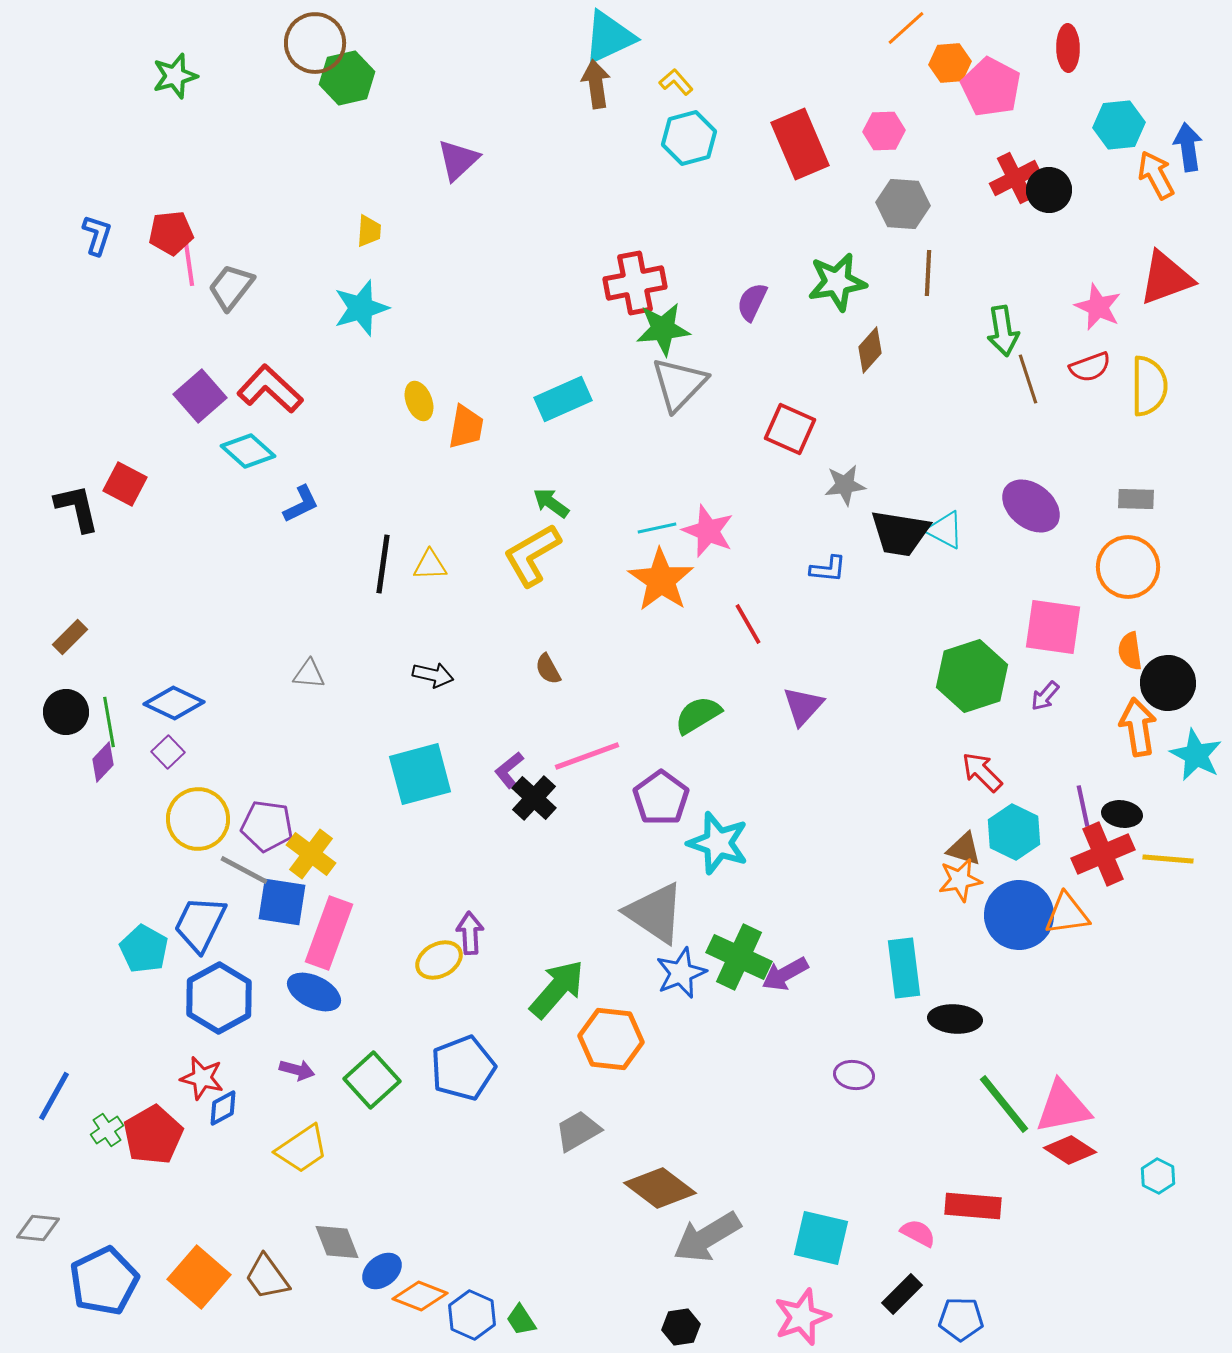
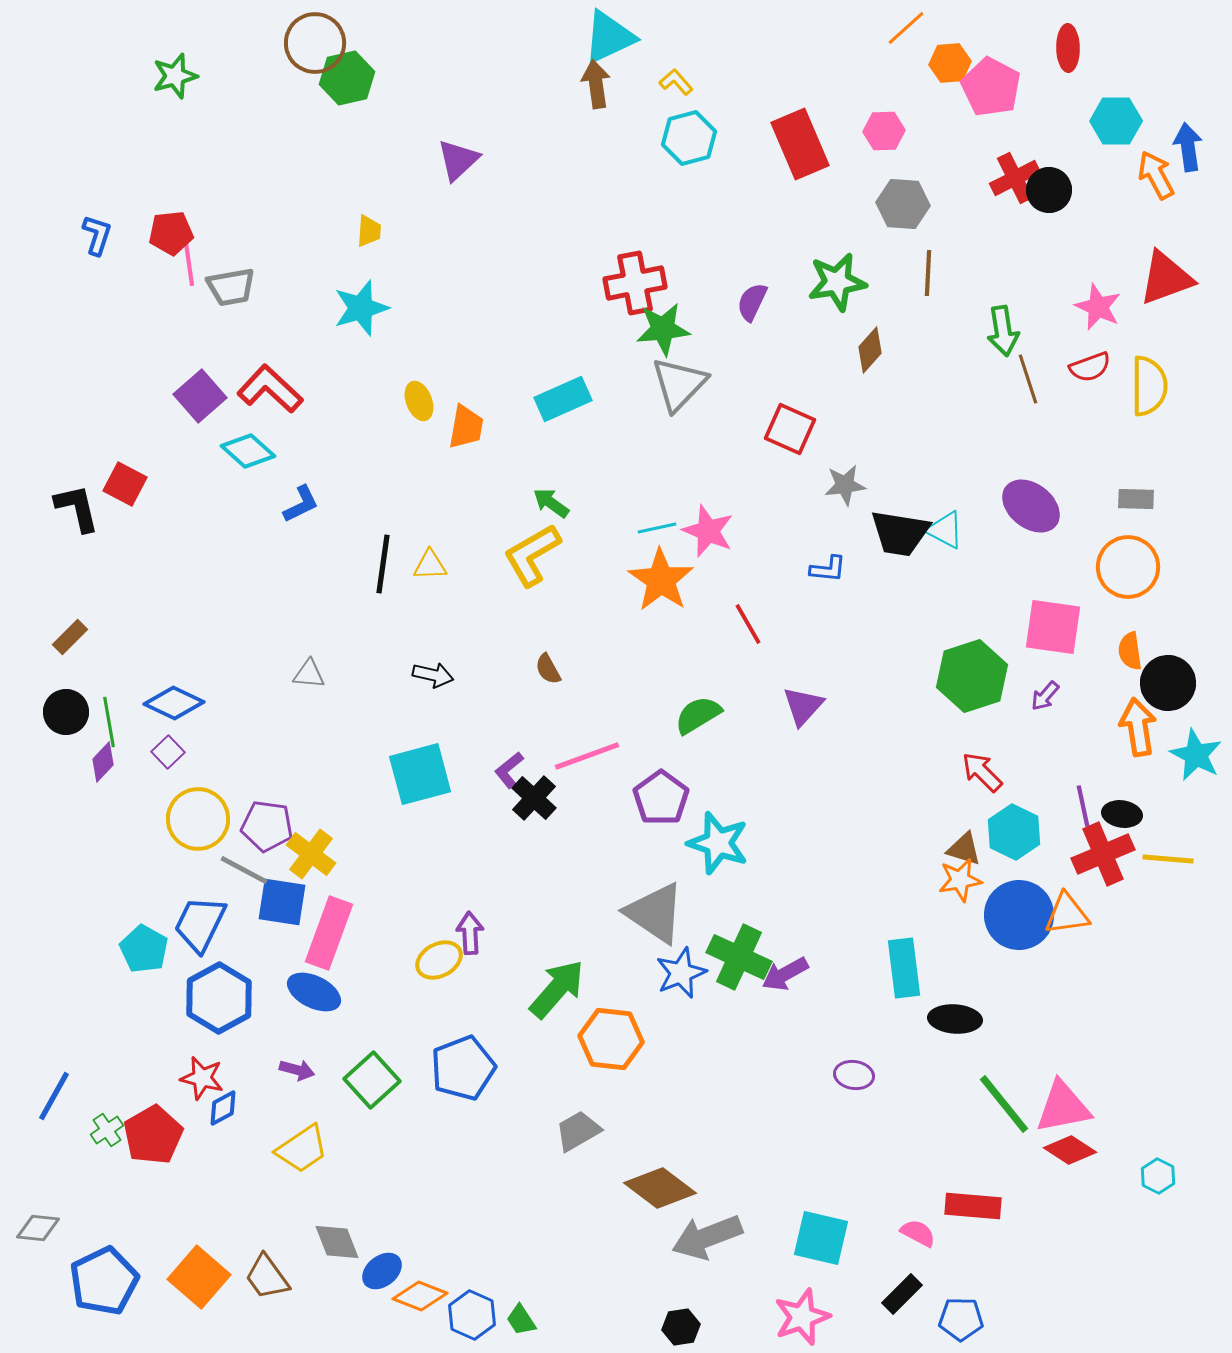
cyan hexagon at (1119, 125): moved 3 px left, 4 px up; rotated 6 degrees clockwise
gray trapezoid at (231, 287): rotated 138 degrees counterclockwise
gray arrow at (707, 1237): rotated 10 degrees clockwise
